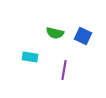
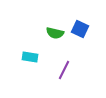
blue square: moved 3 px left, 7 px up
purple line: rotated 18 degrees clockwise
